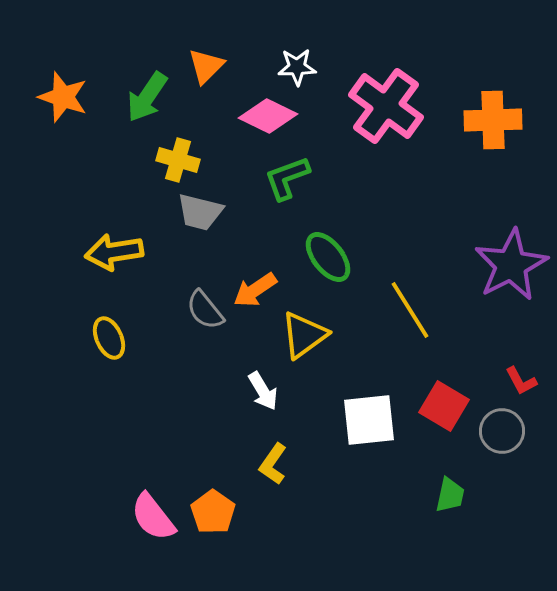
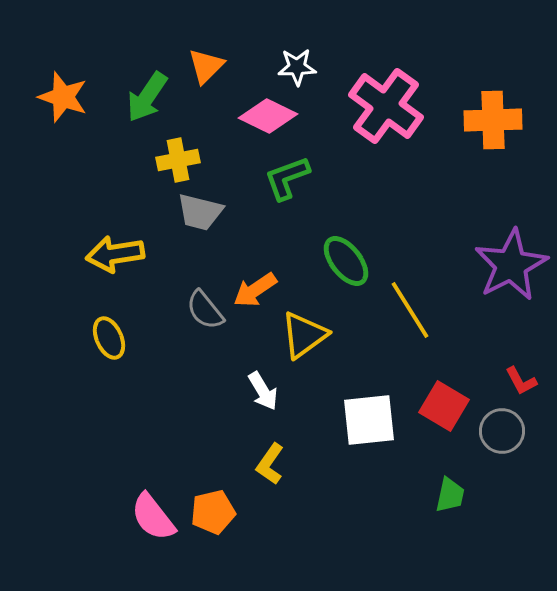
yellow cross: rotated 27 degrees counterclockwise
yellow arrow: moved 1 px right, 2 px down
green ellipse: moved 18 px right, 4 px down
yellow L-shape: moved 3 px left
orange pentagon: rotated 24 degrees clockwise
